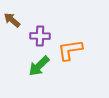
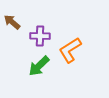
brown arrow: moved 2 px down
orange L-shape: rotated 24 degrees counterclockwise
